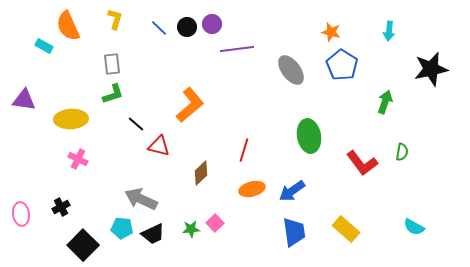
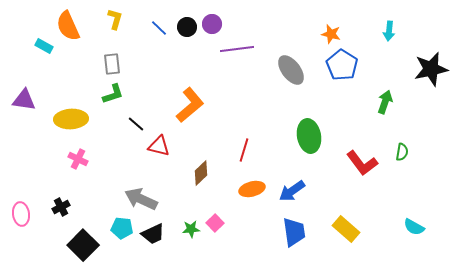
orange star: moved 2 px down
